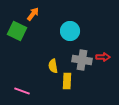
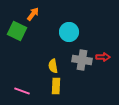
cyan circle: moved 1 px left, 1 px down
yellow rectangle: moved 11 px left, 5 px down
